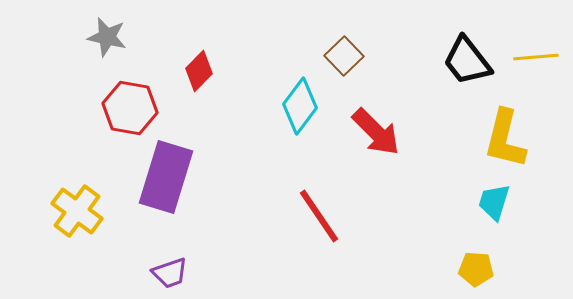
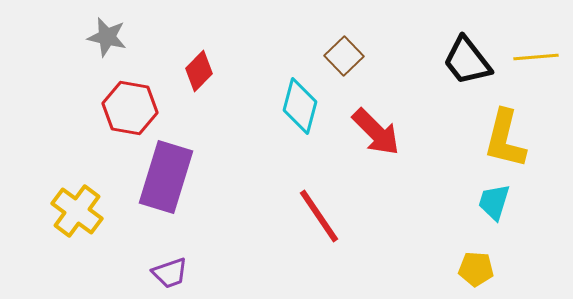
cyan diamond: rotated 22 degrees counterclockwise
